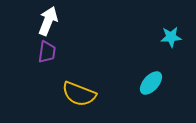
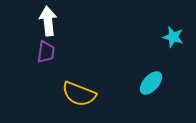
white arrow: rotated 28 degrees counterclockwise
cyan star: moved 2 px right; rotated 20 degrees clockwise
purple trapezoid: moved 1 px left
